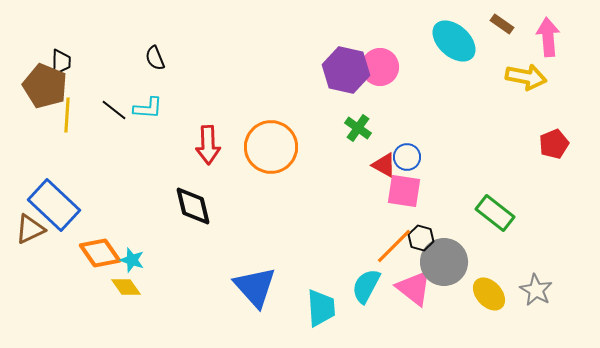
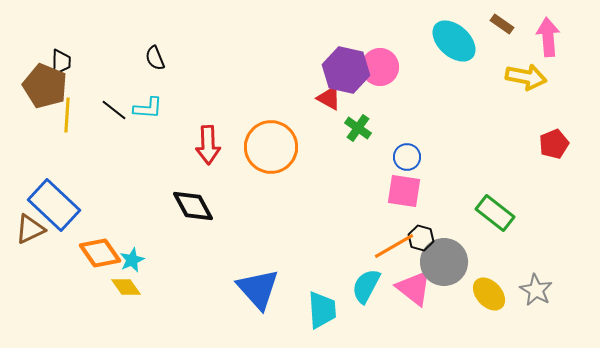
red triangle: moved 55 px left, 67 px up
black diamond: rotated 15 degrees counterclockwise
orange line: rotated 15 degrees clockwise
cyan star: rotated 30 degrees clockwise
blue triangle: moved 3 px right, 2 px down
cyan trapezoid: moved 1 px right, 2 px down
